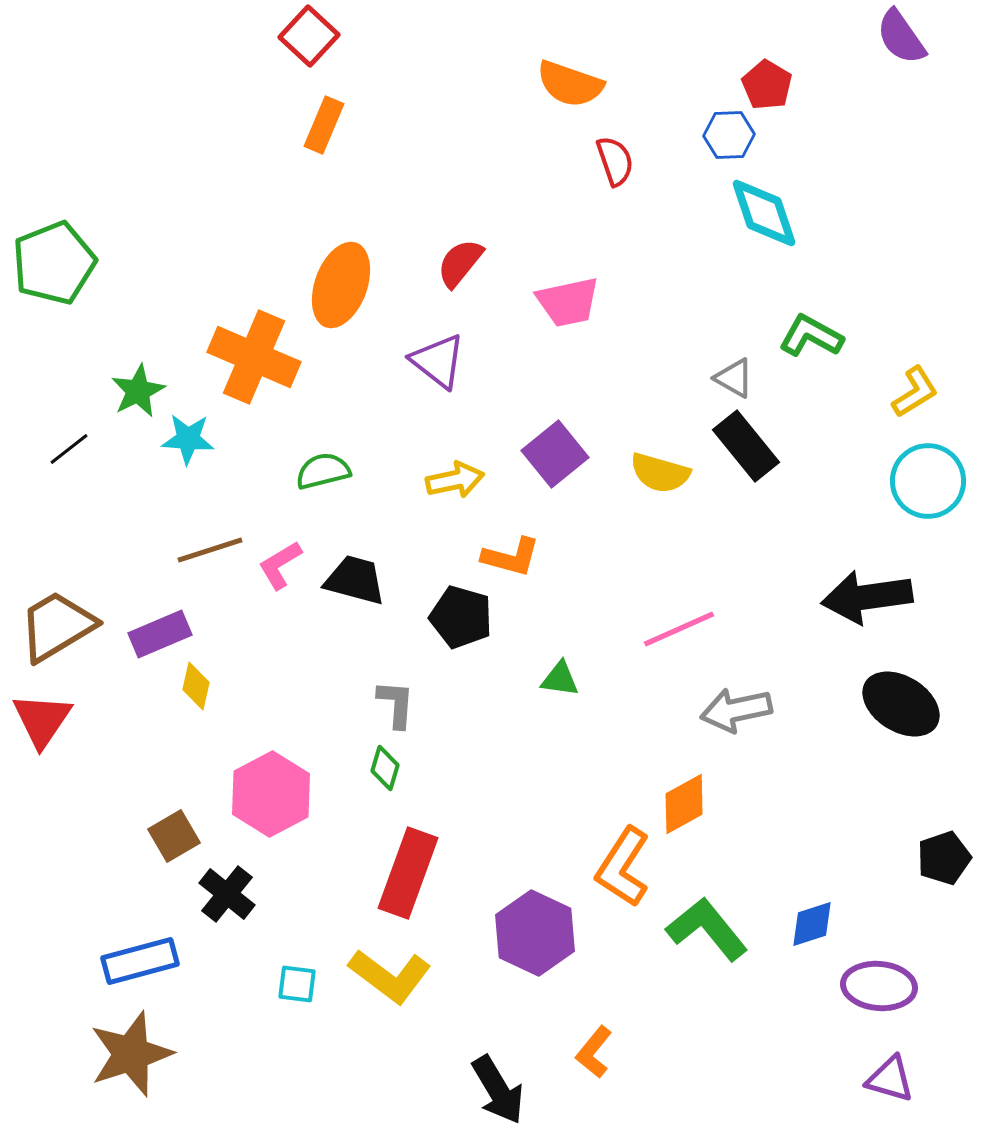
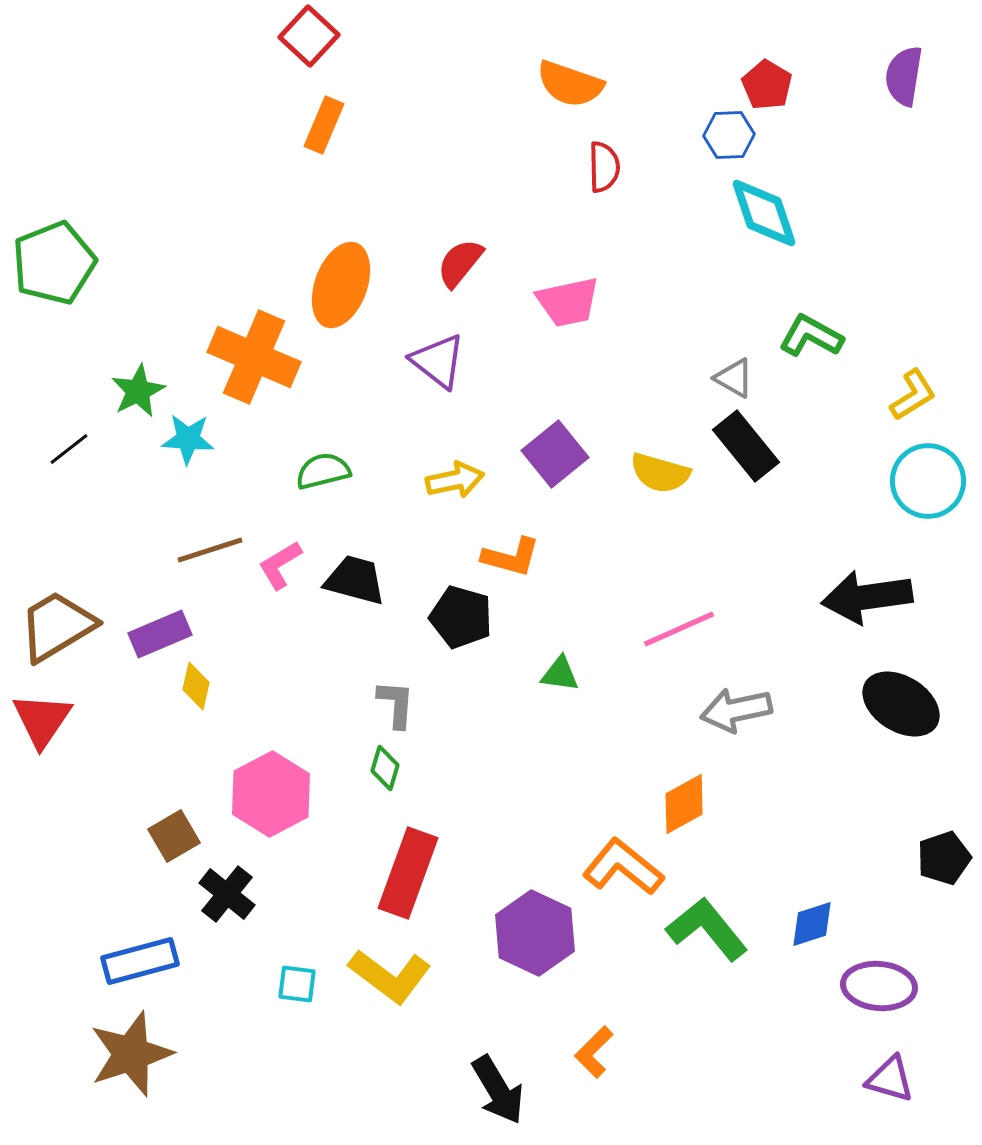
purple semicircle at (901, 37): moved 3 px right, 39 px down; rotated 44 degrees clockwise
red semicircle at (615, 161): moved 11 px left, 6 px down; rotated 18 degrees clockwise
yellow L-shape at (915, 392): moved 2 px left, 3 px down
green triangle at (560, 679): moved 5 px up
orange L-shape at (623, 867): rotated 96 degrees clockwise
orange L-shape at (594, 1052): rotated 6 degrees clockwise
